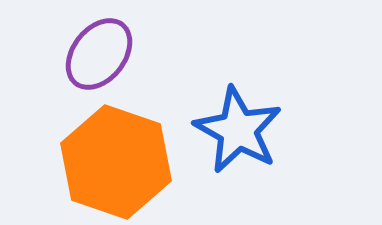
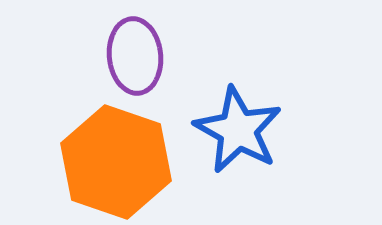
purple ellipse: moved 36 px right, 2 px down; rotated 44 degrees counterclockwise
